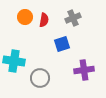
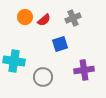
red semicircle: rotated 40 degrees clockwise
blue square: moved 2 px left
gray circle: moved 3 px right, 1 px up
